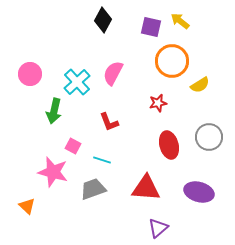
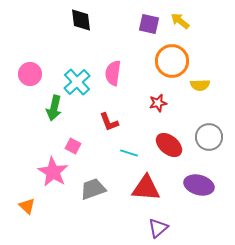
black diamond: moved 22 px left; rotated 35 degrees counterclockwise
purple square: moved 2 px left, 3 px up
pink semicircle: rotated 20 degrees counterclockwise
yellow semicircle: rotated 30 degrees clockwise
green arrow: moved 3 px up
red ellipse: rotated 36 degrees counterclockwise
cyan line: moved 27 px right, 7 px up
pink star: rotated 16 degrees clockwise
purple ellipse: moved 7 px up
